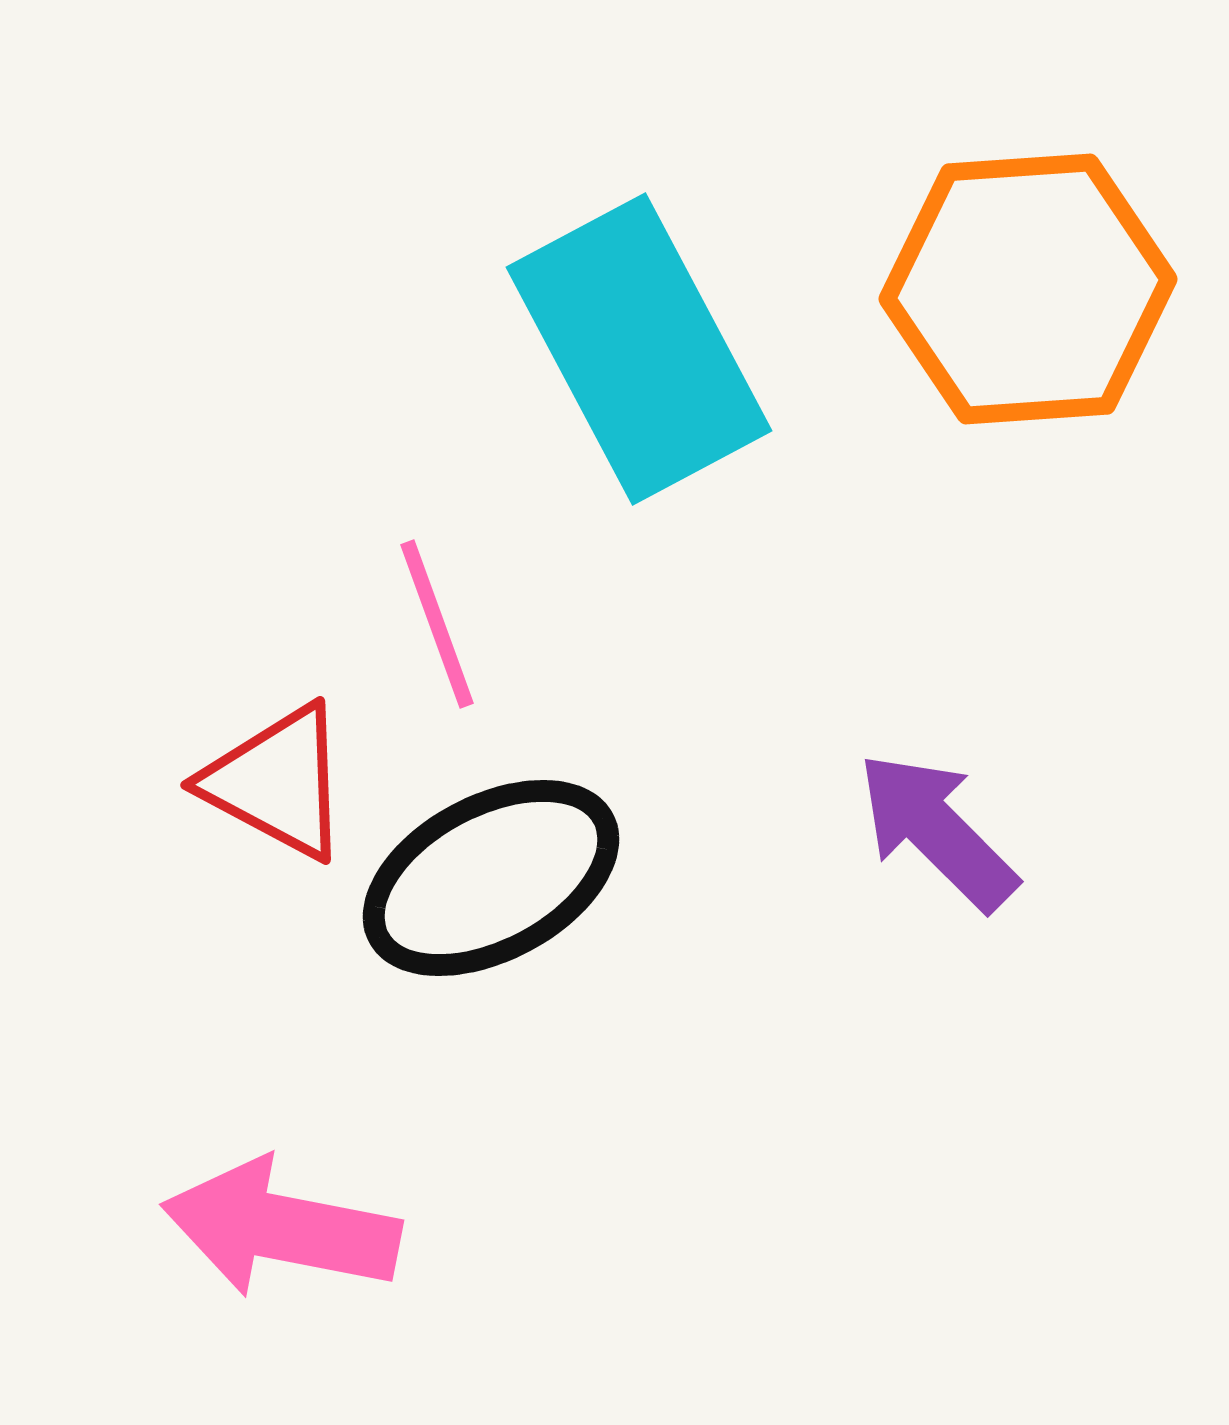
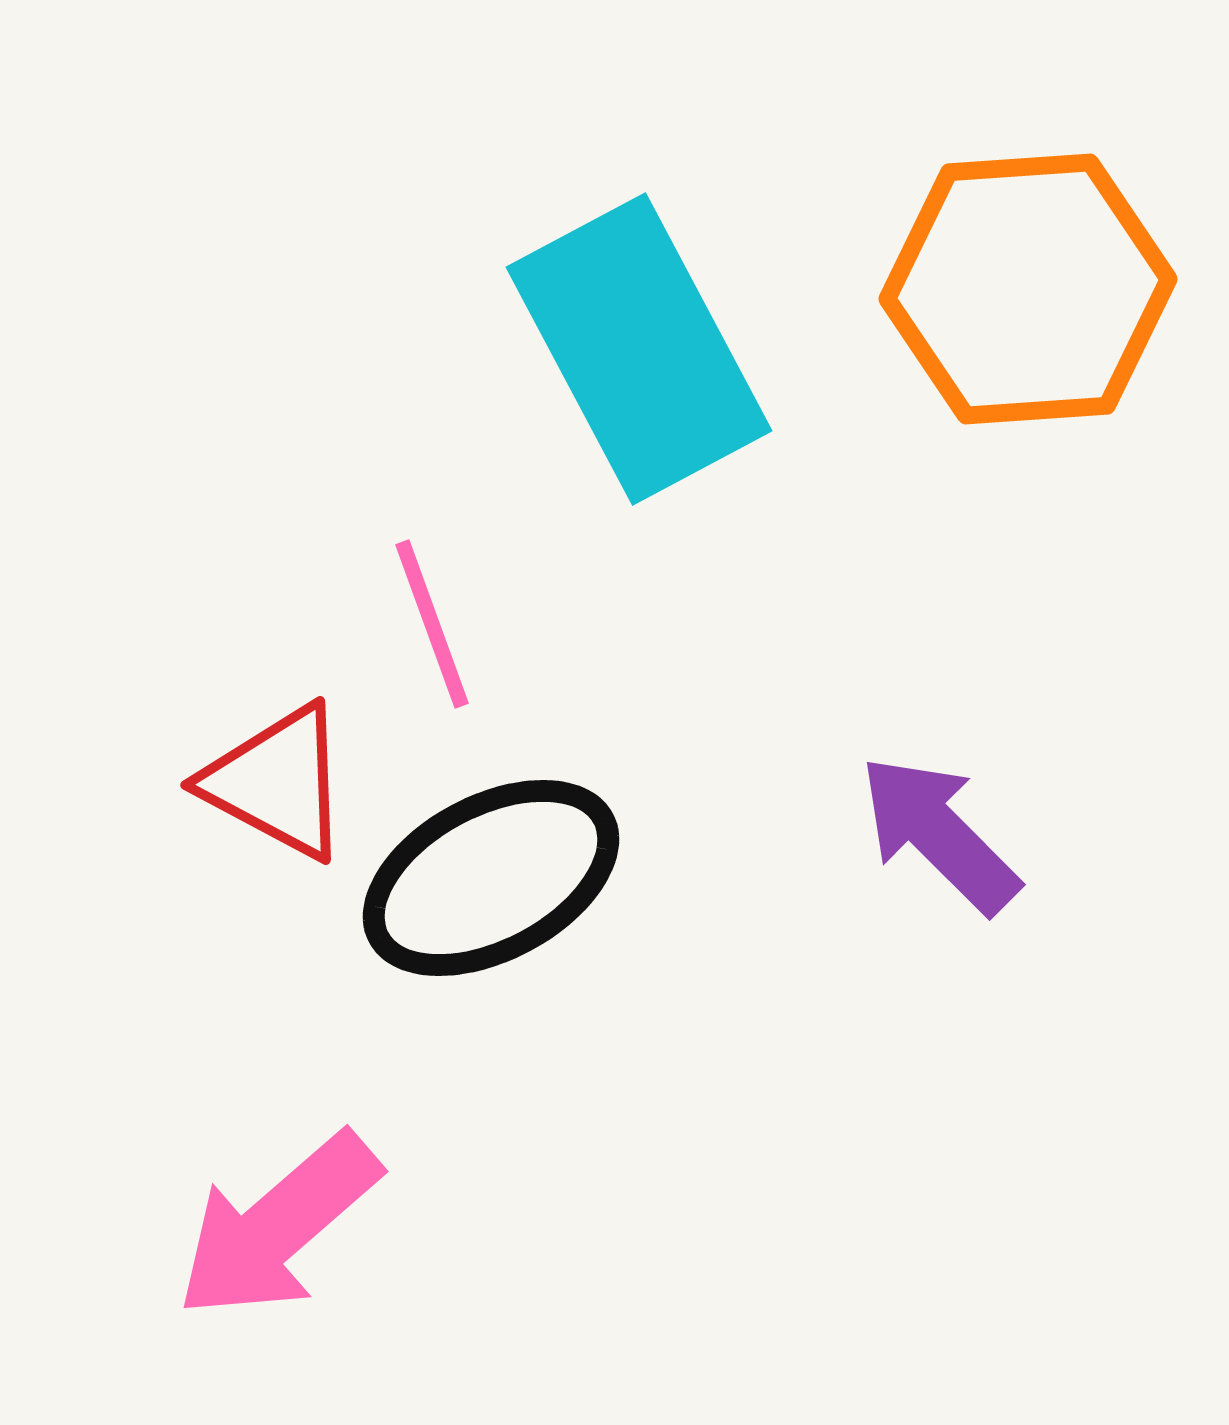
pink line: moved 5 px left
purple arrow: moved 2 px right, 3 px down
pink arrow: moved 3 px left, 2 px up; rotated 52 degrees counterclockwise
